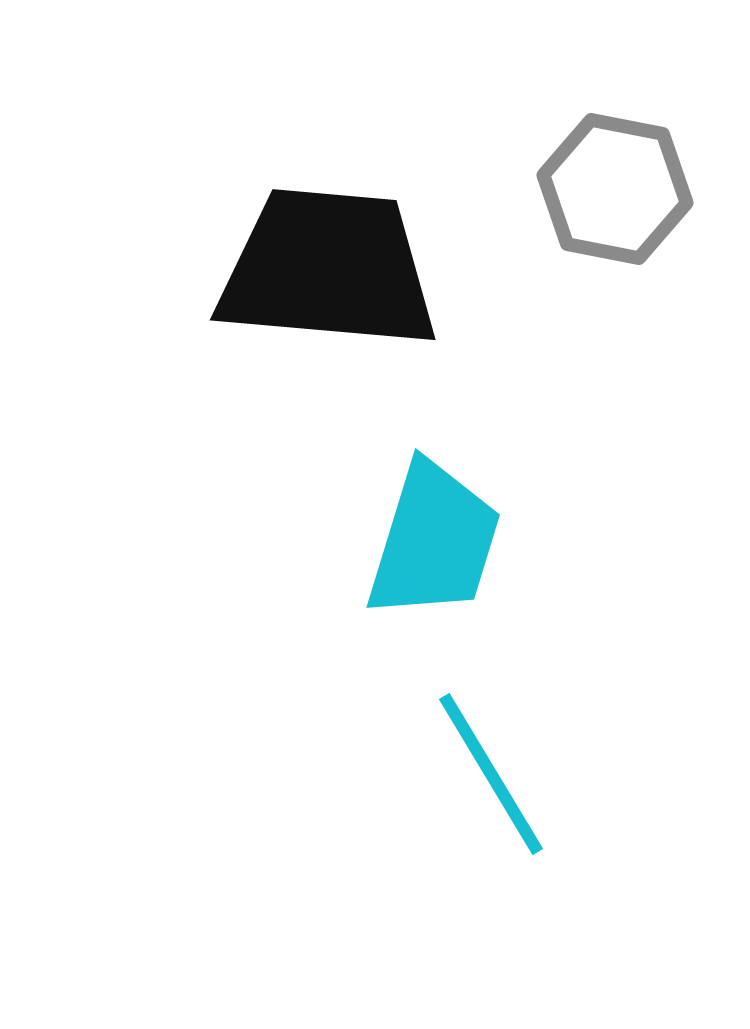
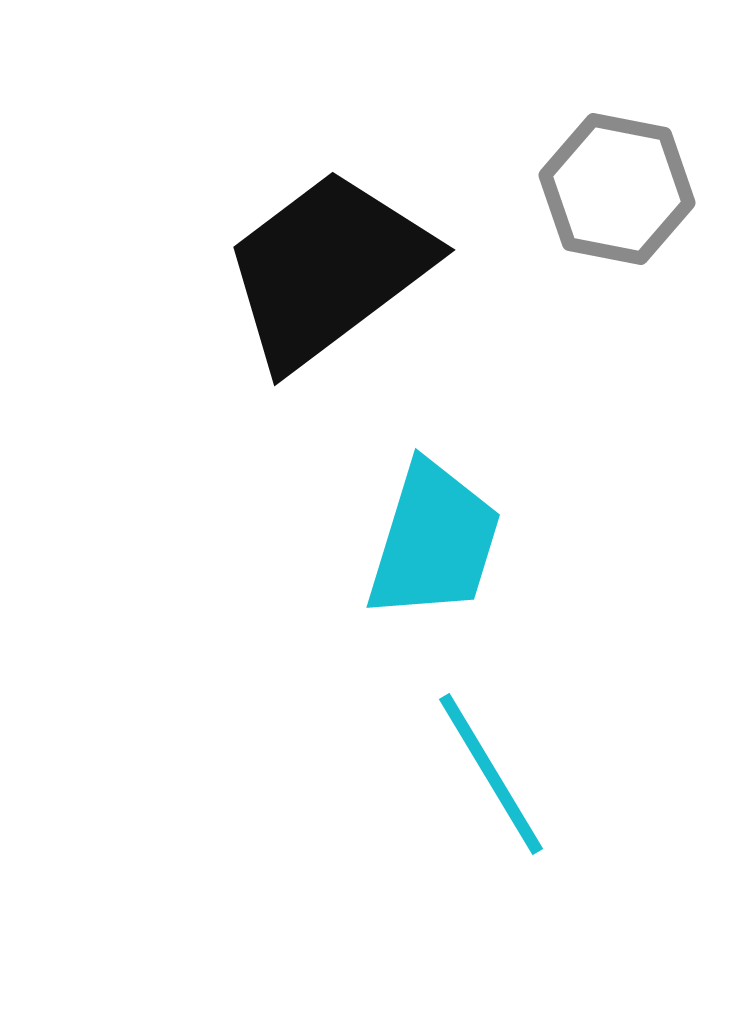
gray hexagon: moved 2 px right
black trapezoid: rotated 42 degrees counterclockwise
